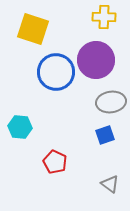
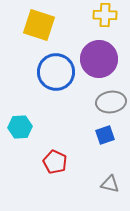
yellow cross: moved 1 px right, 2 px up
yellow square: moved 6 px right, 4 px up
purple circle: moved 3 px right, 1 px up
cyan hexagon: rotated 10 degrees counterclockwise
gray triangle: rotated 24 degrees counterclockwise
